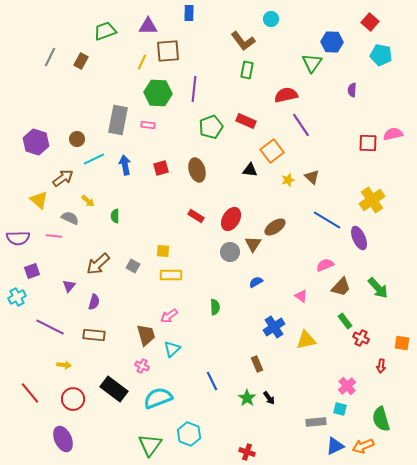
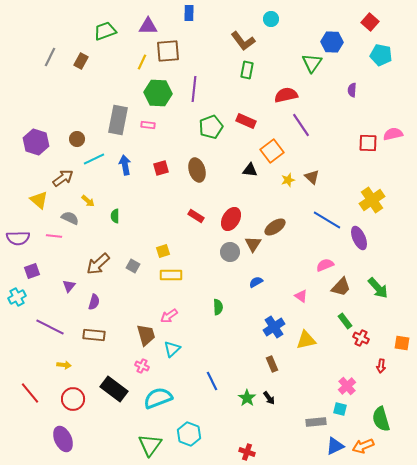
yellow square at (163, 251): rotated 24 degrees counterclockwise
green semicircle at (215, 307): moved 3 px right
brown rectangle at (257, 364): moved 15 px right
